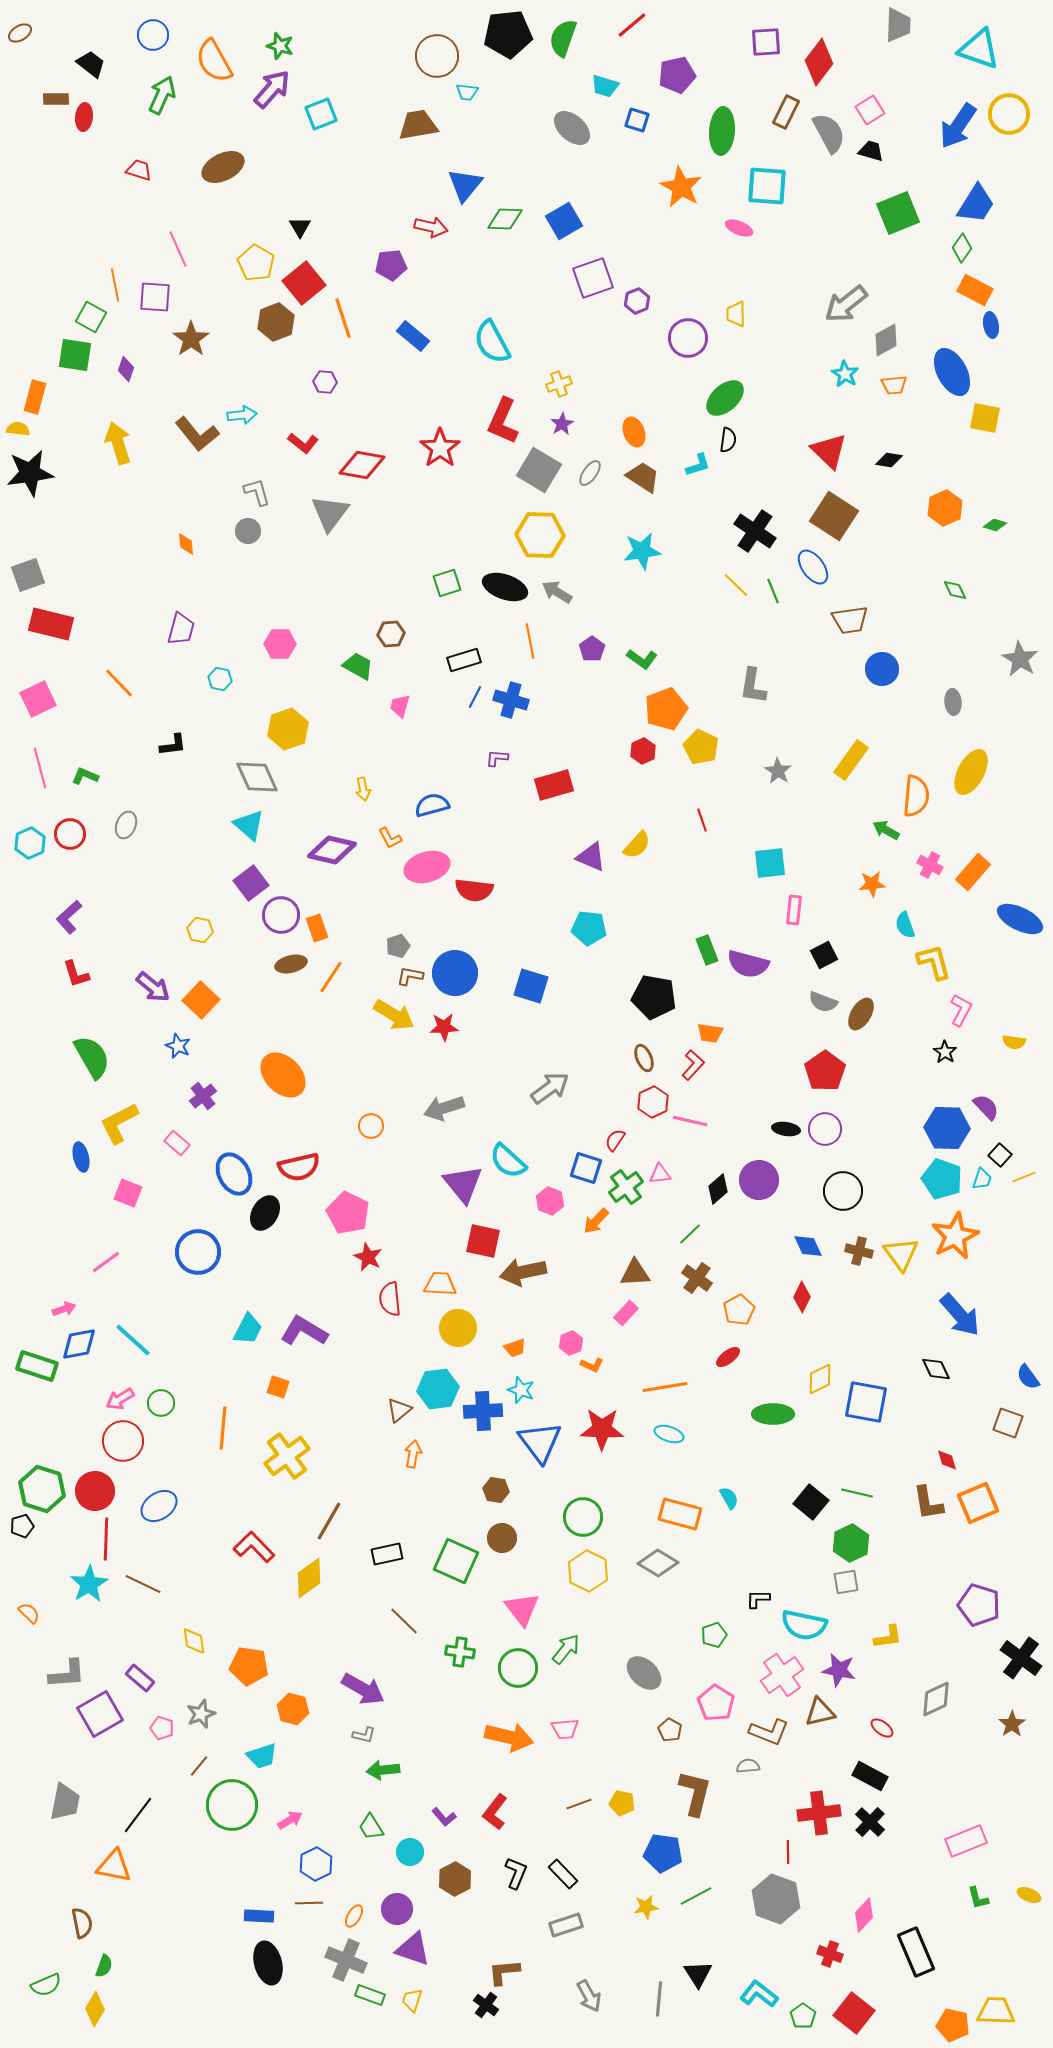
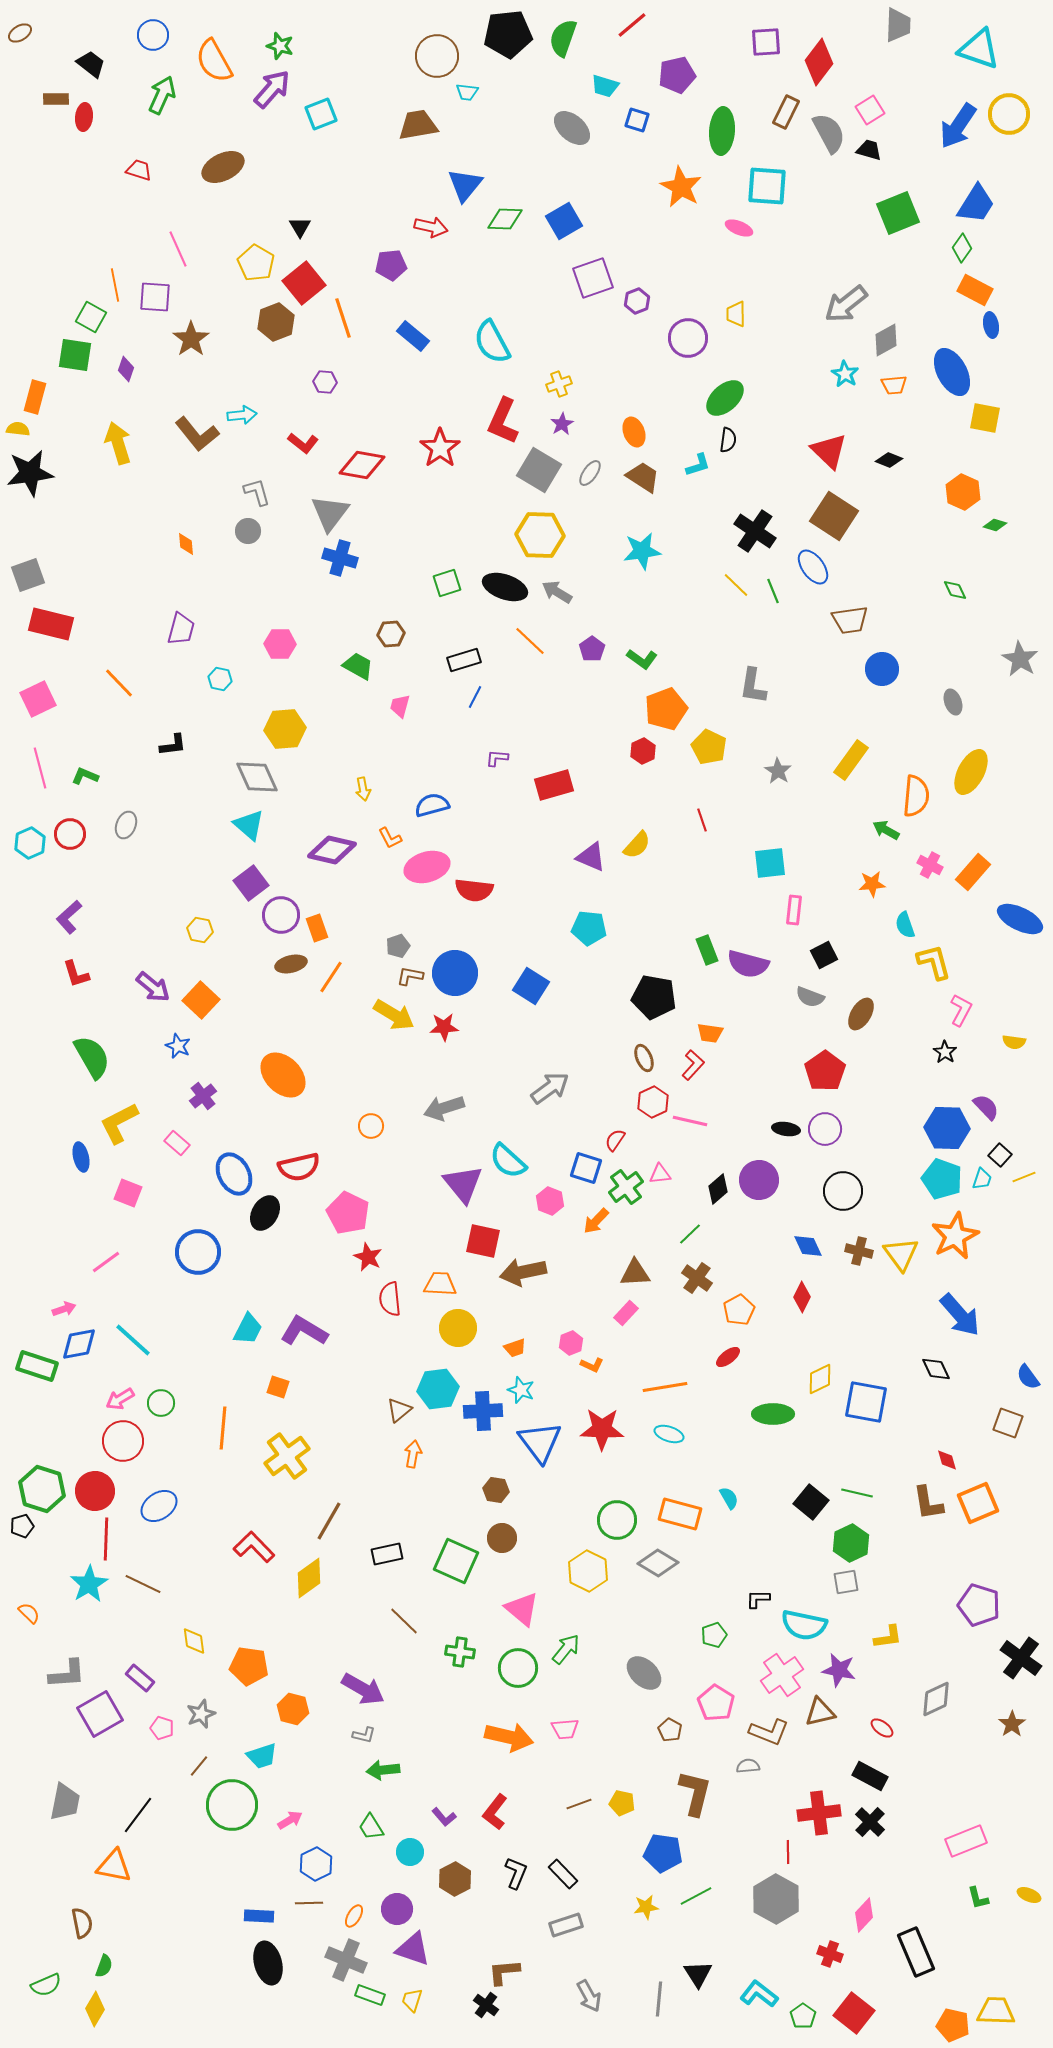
black trapezoid at (871, 151): moved 2 px left, 1 px up
black diamond at (889, 460): rotated 12 degrees clockwise
orange hexagon at (945, 508): moved 18 px right, 16 px up; rotated 12 degrees counterclockwise
orange line at (530, 641): rotated 36 degrees counterclockwise
blue cross at (511, 700): moved 171 px left, 142 px up
gray ellipse at (953, 702): rotated 15 degrees counterclockwise
yellow hexagon at (288, 729): moved 3 px left; rotated 15 degrees clockwise
yellow pentagon at (701, 747): moved 8 px right
blue square at (531, 986): rotated 15 degrees clockwise
gray semicircle at (823, 1002): moved 13 px left, 5 px up
green circle at (583, 1517): moved 34 px right, 3 px down
pink triangle at (522, 1609): rotated 12 degrees counterclockwise
gray hexagon at (776, 1899): rotated 9 degrees clockwise
